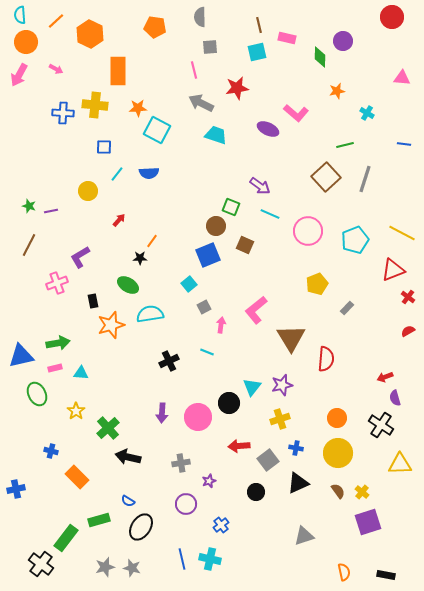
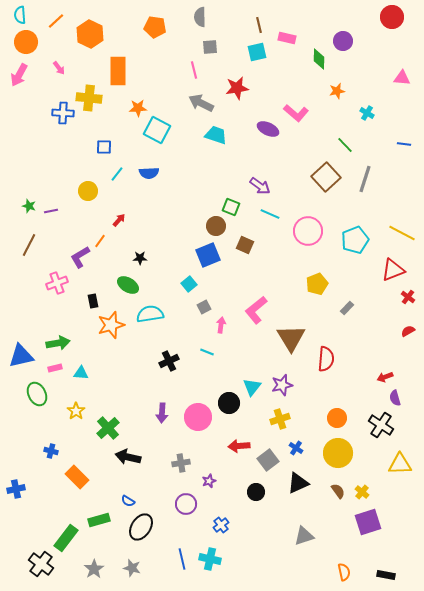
green diamond at (320, 57): moved 1 px left, 2 px down
pink arrow at (56, 69): moved 3 px right, 1 px up; rotated 24 degrees clockwise
yellow cross at (95, 105): moved 6 px left, 7 px up
green line at (345, 145): rotated 60 degrees clockwise
orange line at (152, 241): moved 52 px left
blue cross at (296, 448): rotated 24 degrees clockwise
gray star at (105, 567): moved 11 px left, 2 px down; rotated 18 degrees counterclockwise
